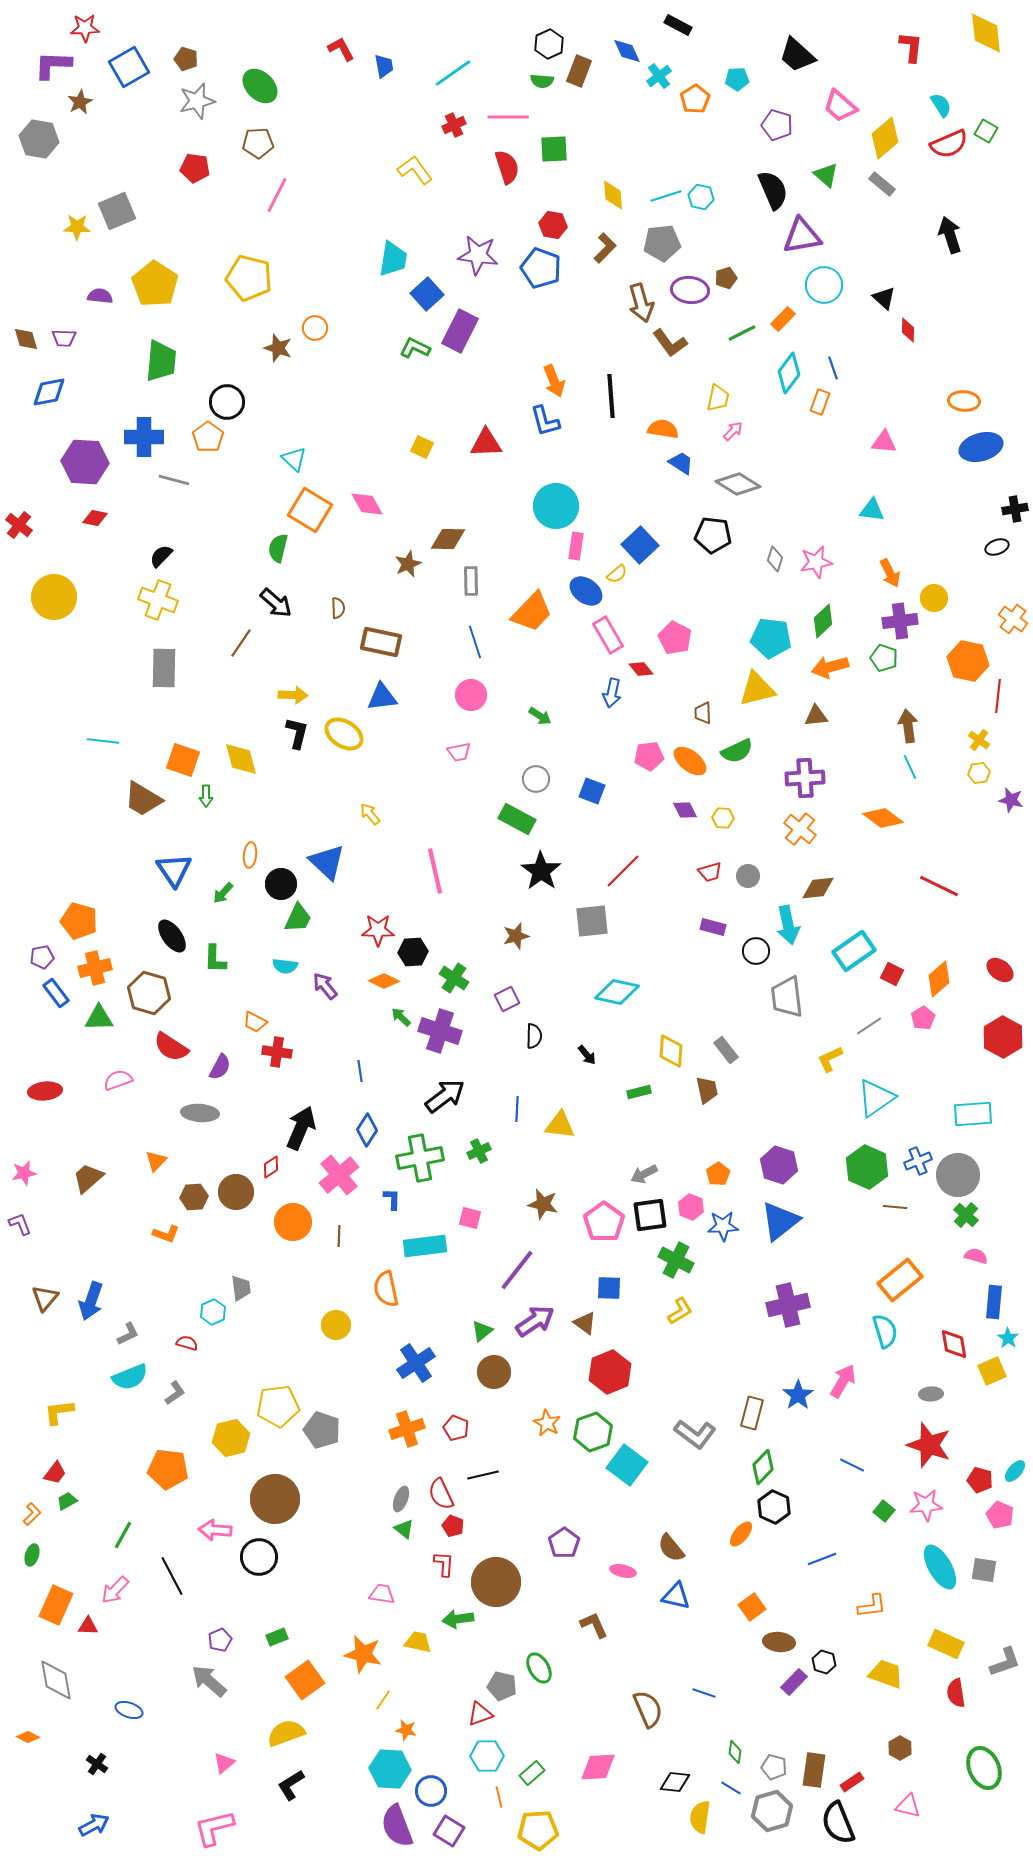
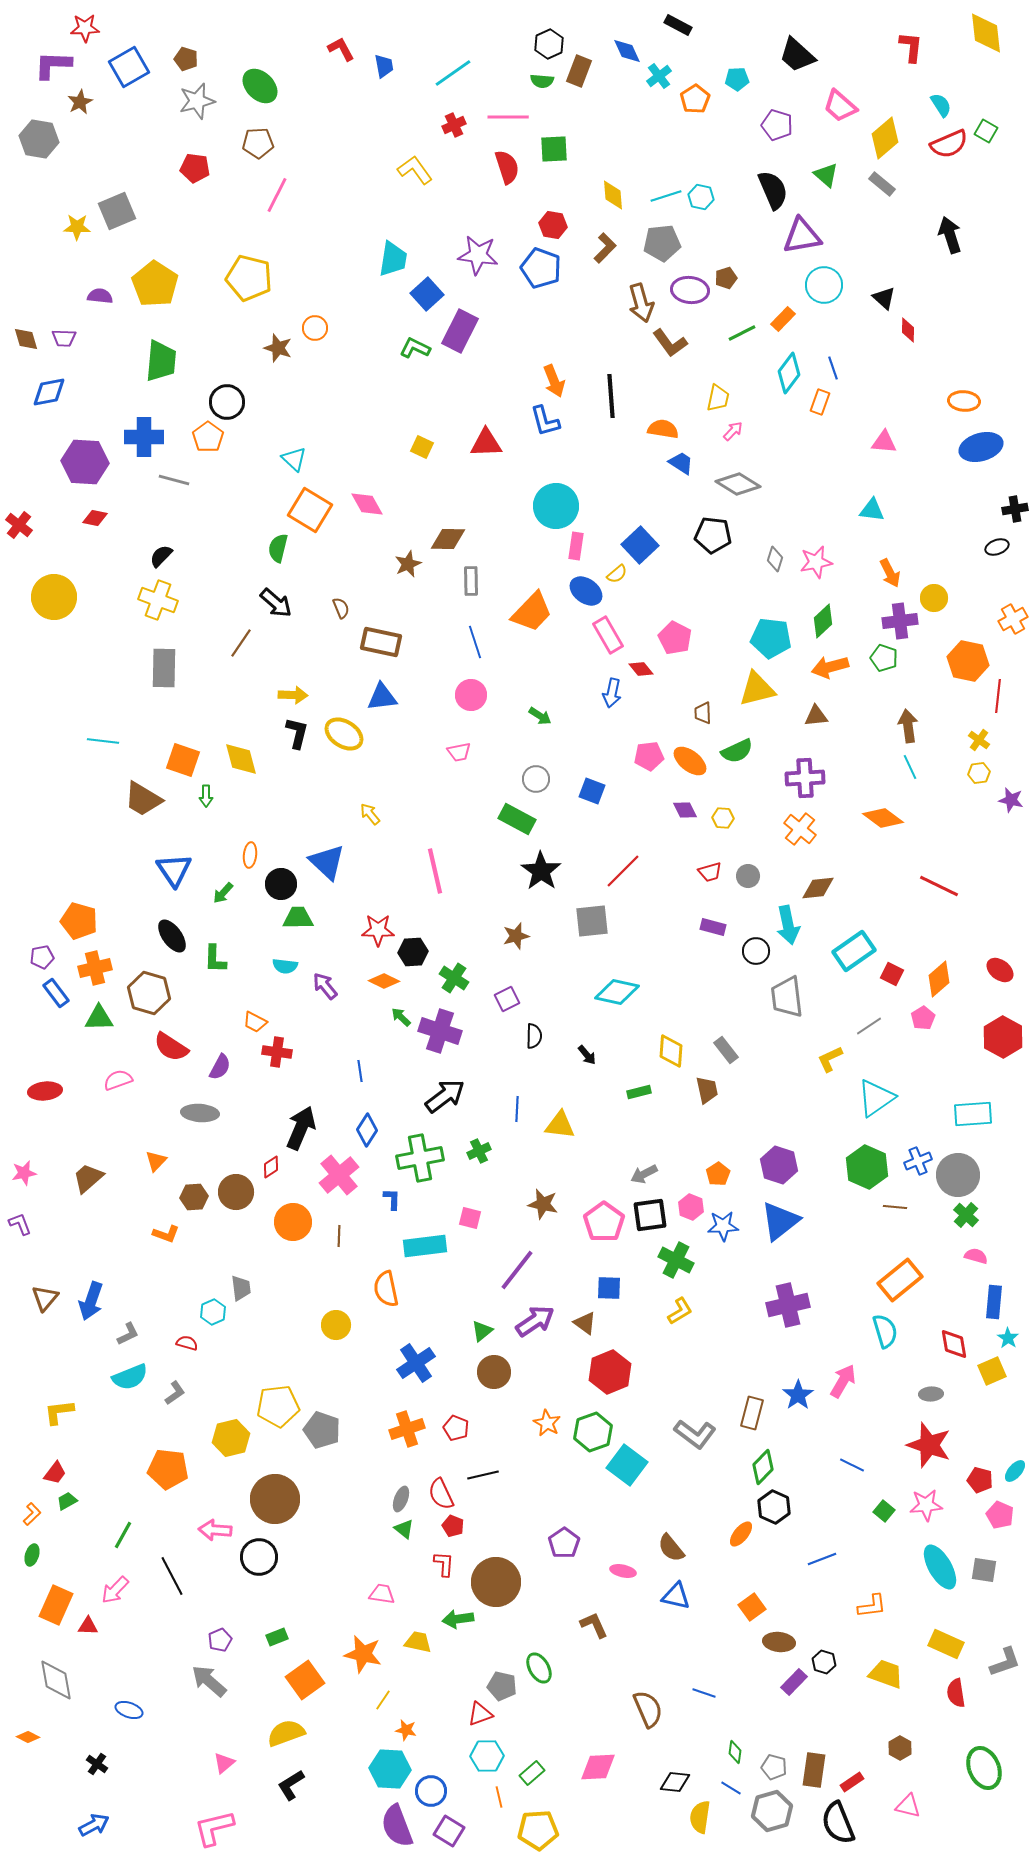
brown semicircle at (338, 608): moved 3 px right; rotated 20 degrees counterclockwise
orange cross at (1013, 619): rotated 24 degrees clockwise
green trapezoid at (298, 918): rotated 116 degrees counterclockwise
